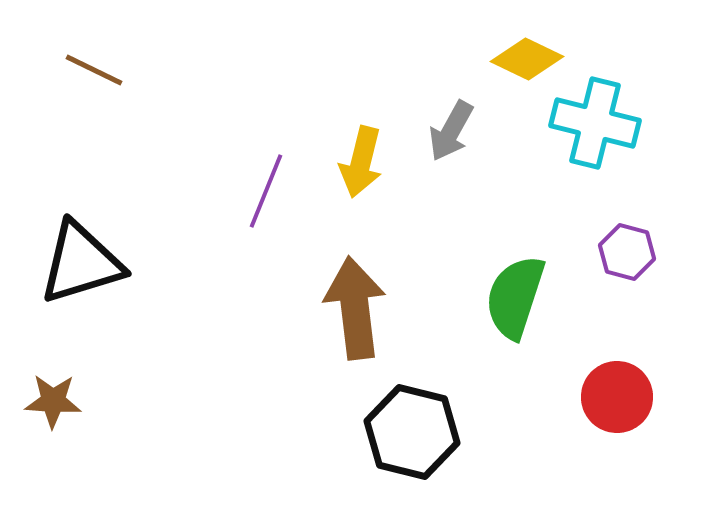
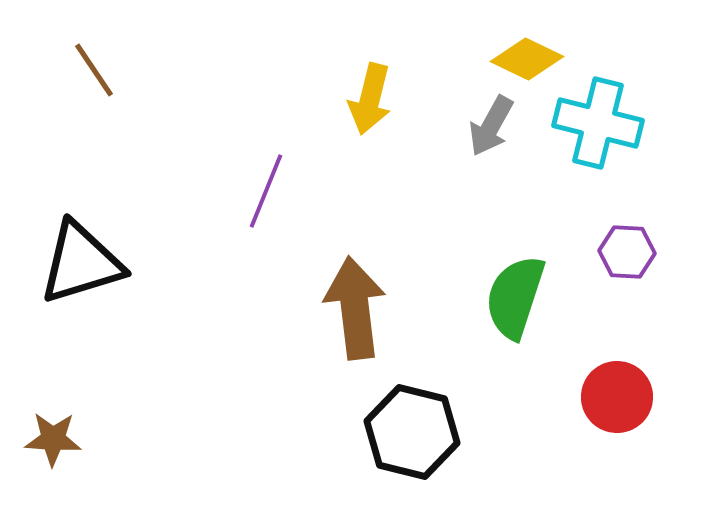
brown line: rotated 30 degrees clockwise
cyan cross: moved 3 px right
gray arrow: moved 40 px right, 5 px up
yellow arrow: moved 9 px right, 63 px up
purple hexagon: rotated 12 degrees counterclockwise
brown star: moved 38 px down
